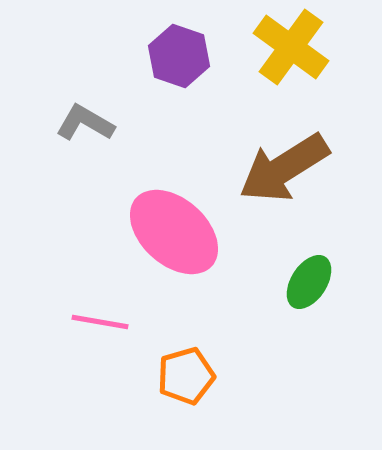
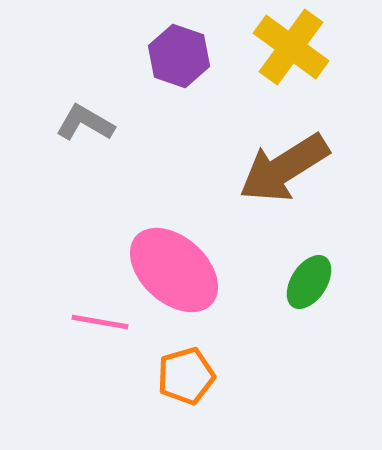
pink ellipse: moved 38 px down
